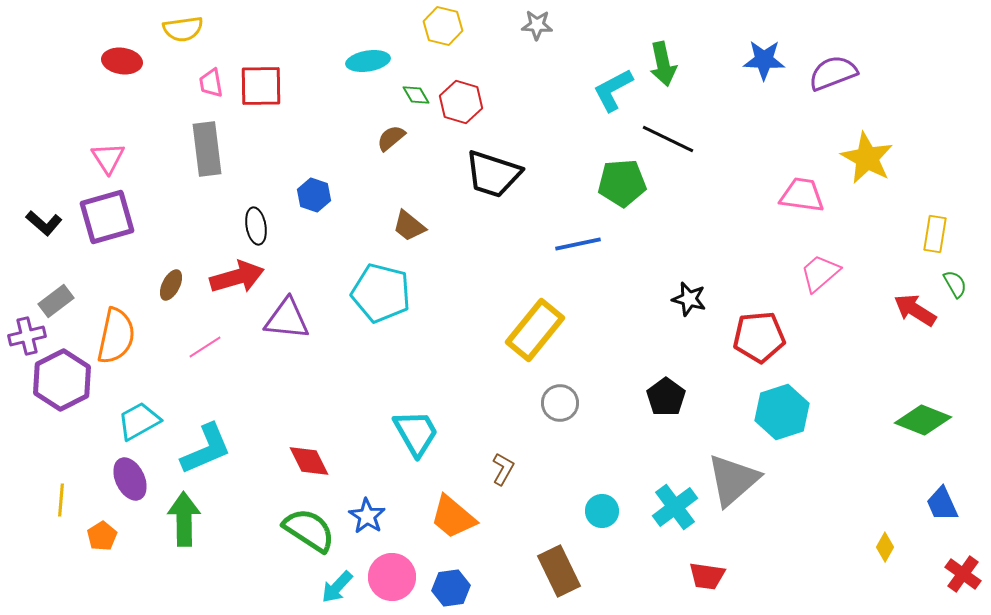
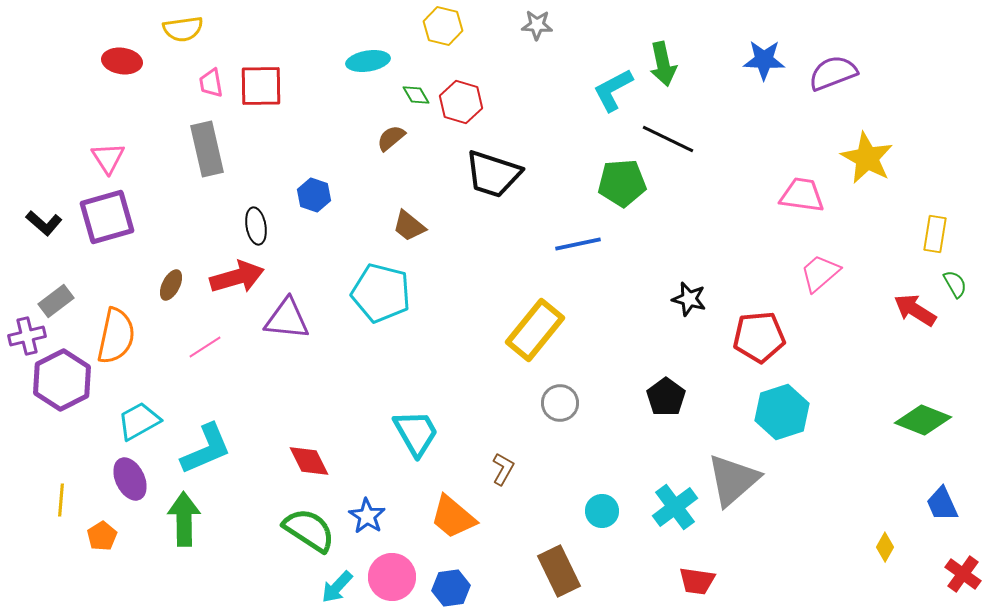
gray rectangle at (207, 149): rotated 6 degrees counterclockwise
red trapezoid at (707, 576): moved 10 px left, 5 px down
